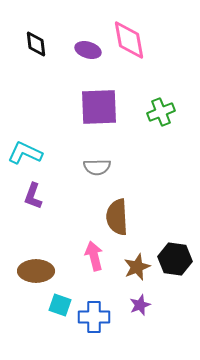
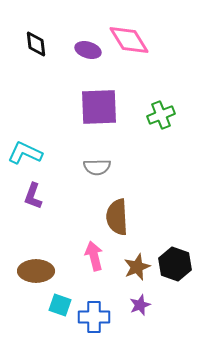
pink diamond: rotated 21 degrees counterclockwise
green cross: moved 3 px down
black hexagon: moved 5 px down; rotated 12 degrees clockwise
